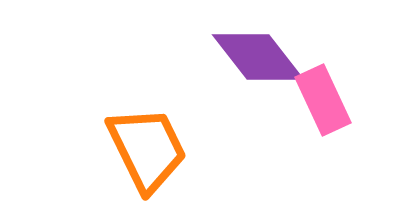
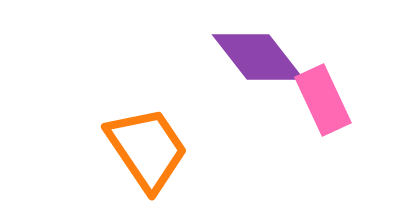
orange trapezoid: rotated 8 degrees counterclockwise
